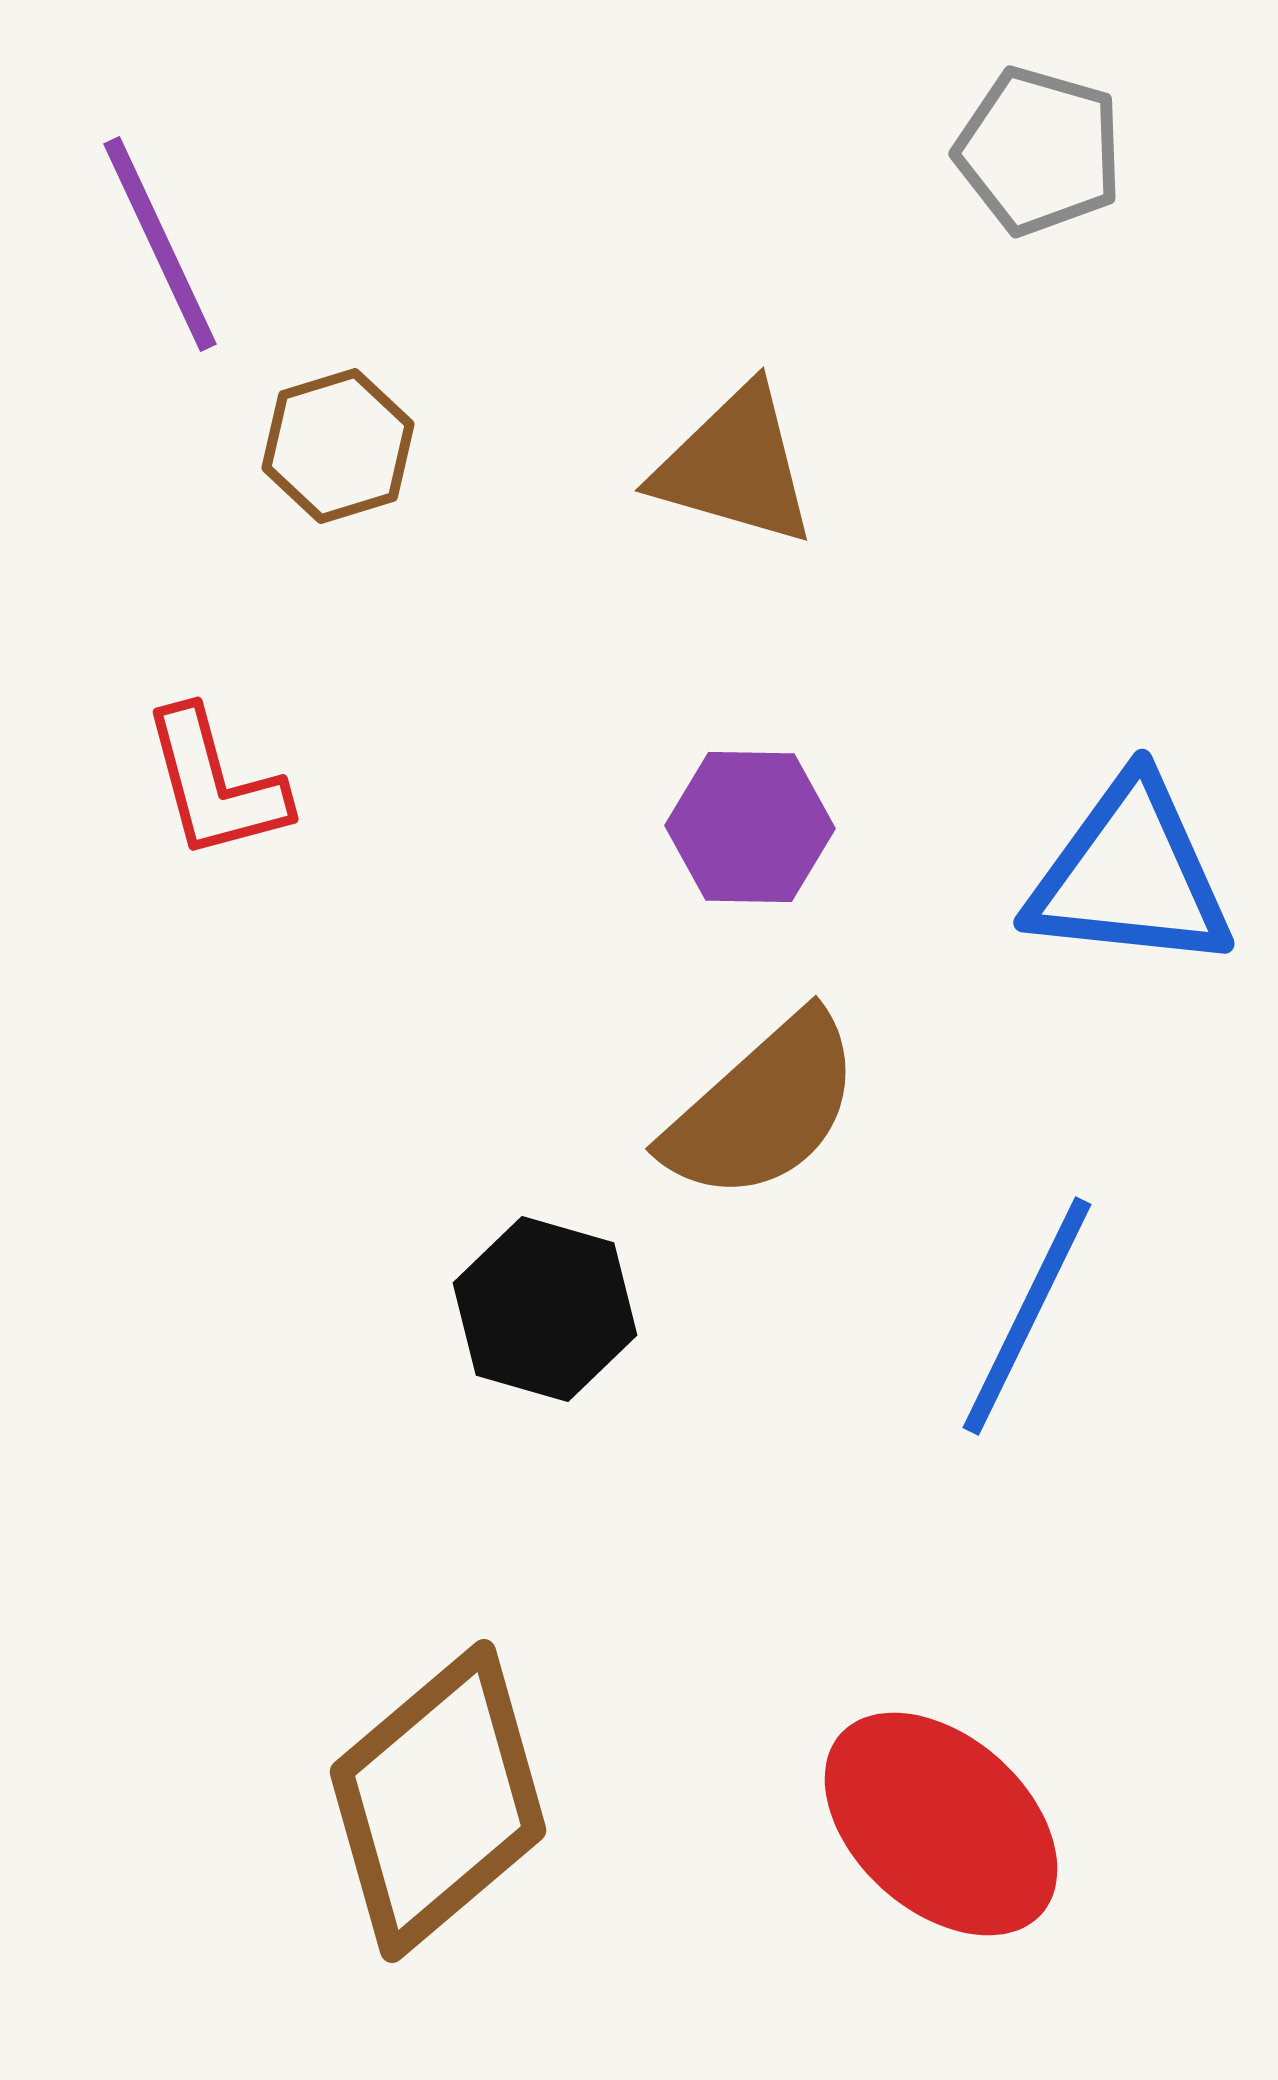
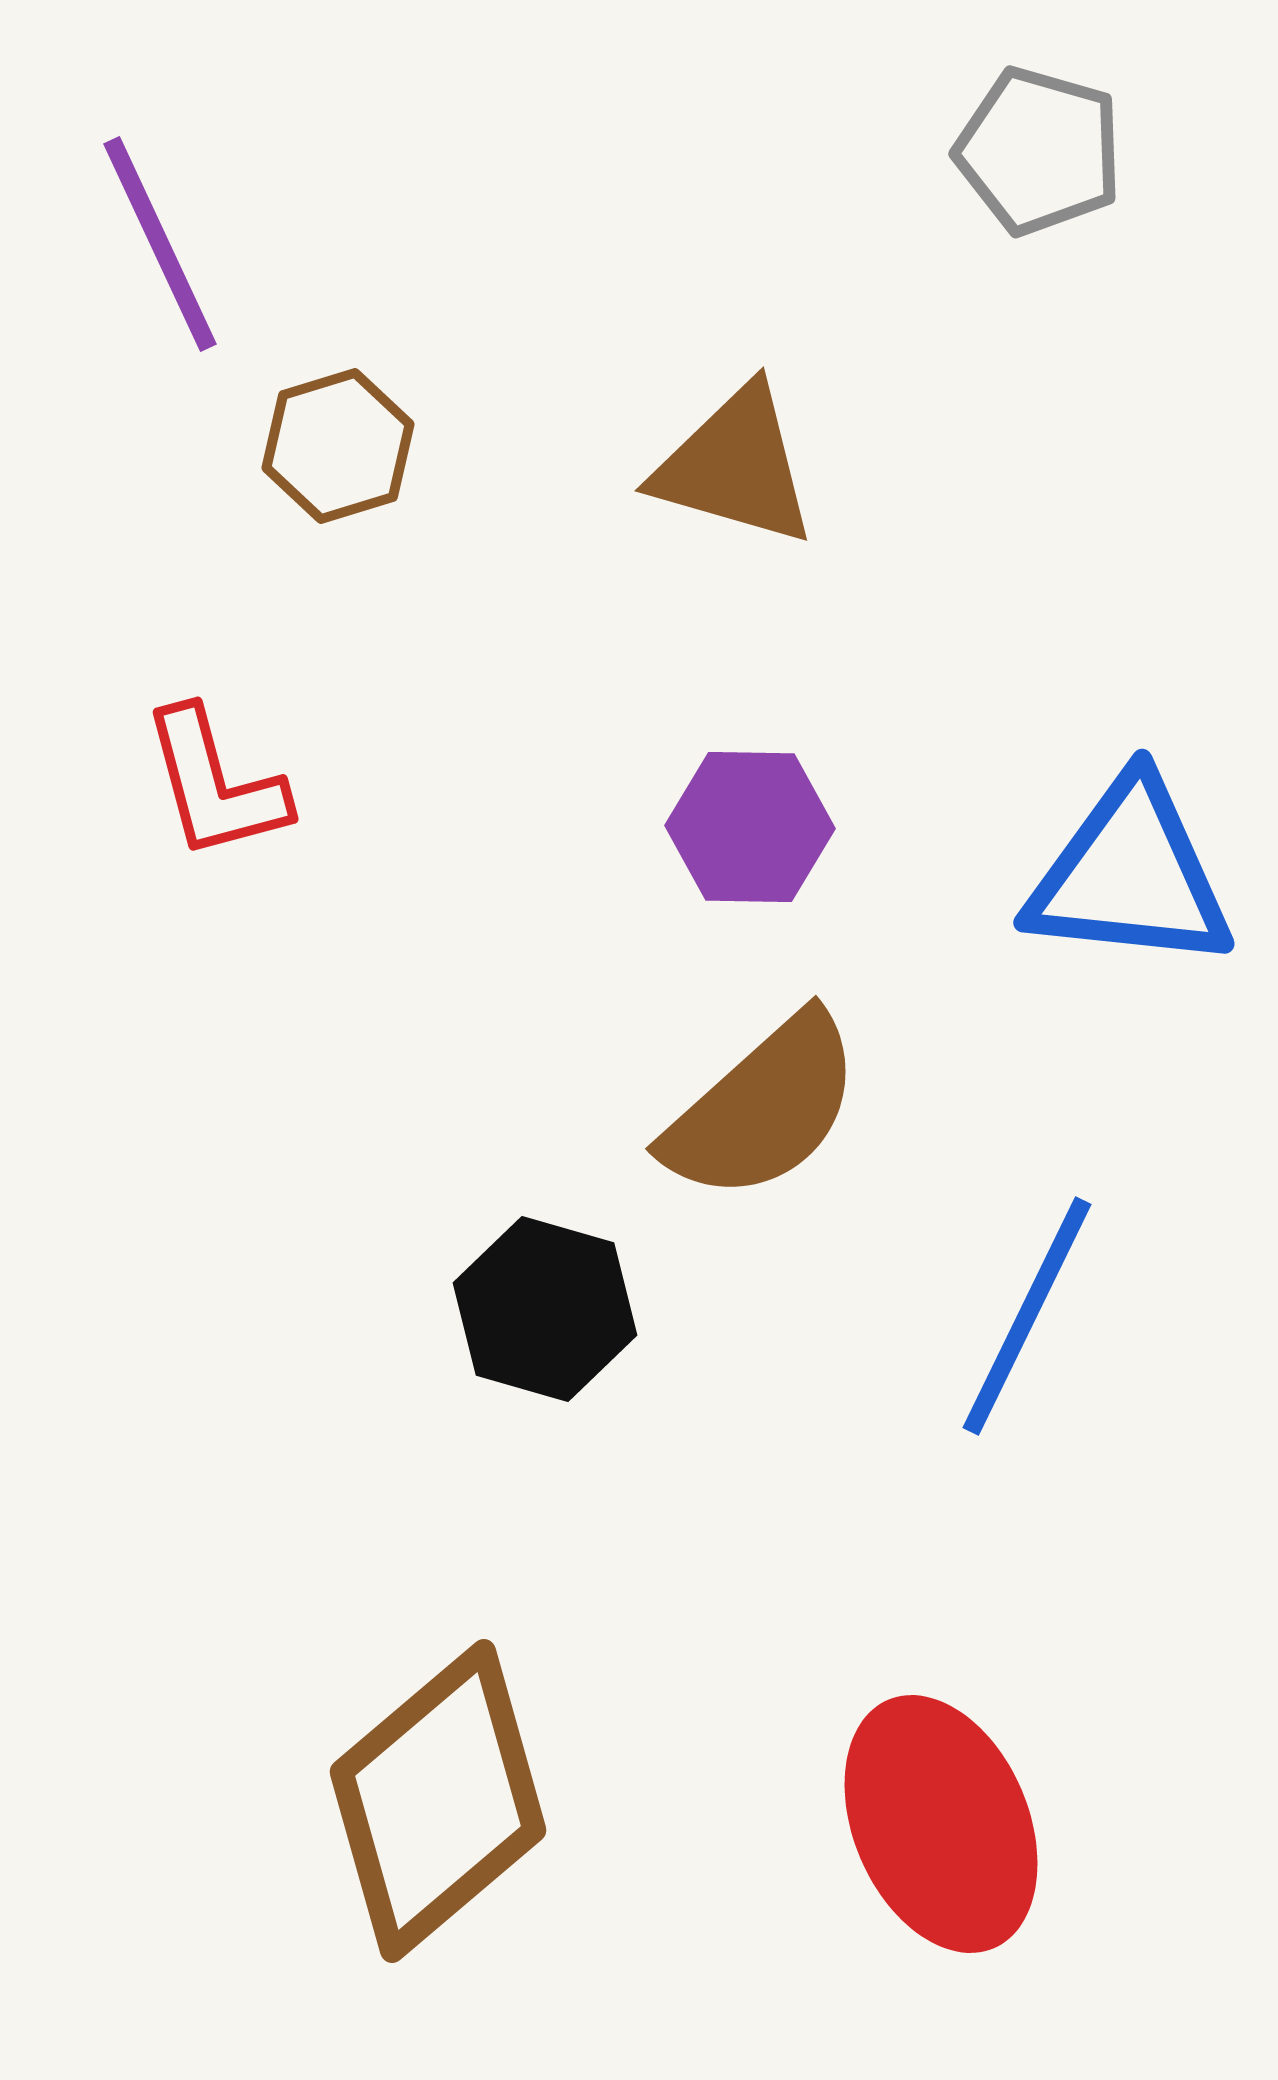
red ellipse: rotated 25 degrees clockwise
